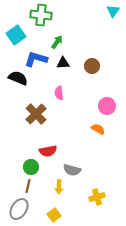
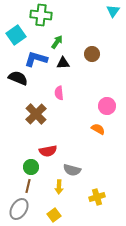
brown circle: moved 12 px up
